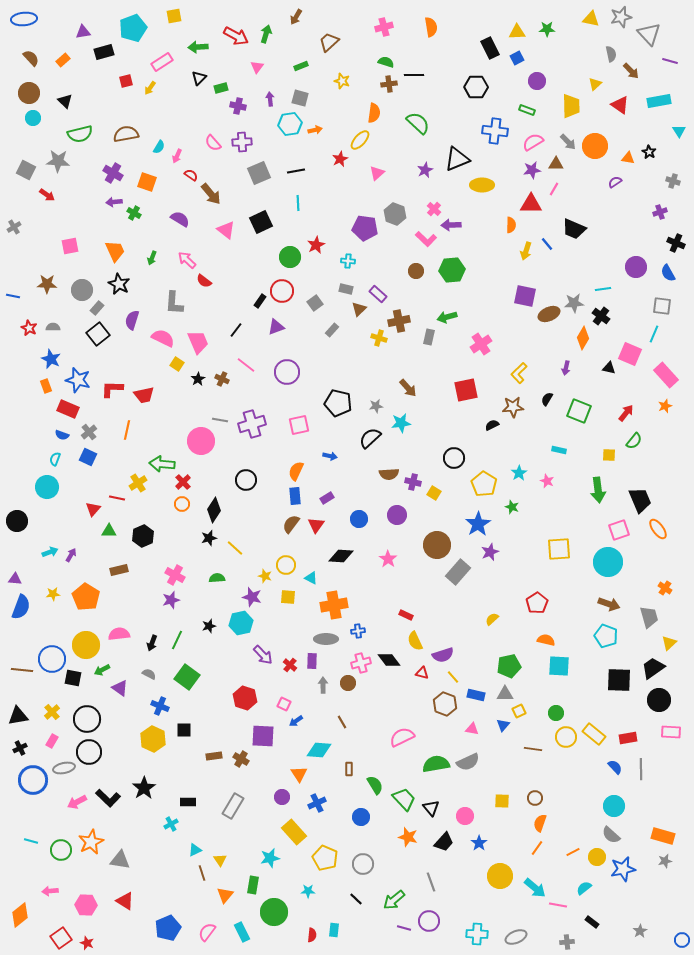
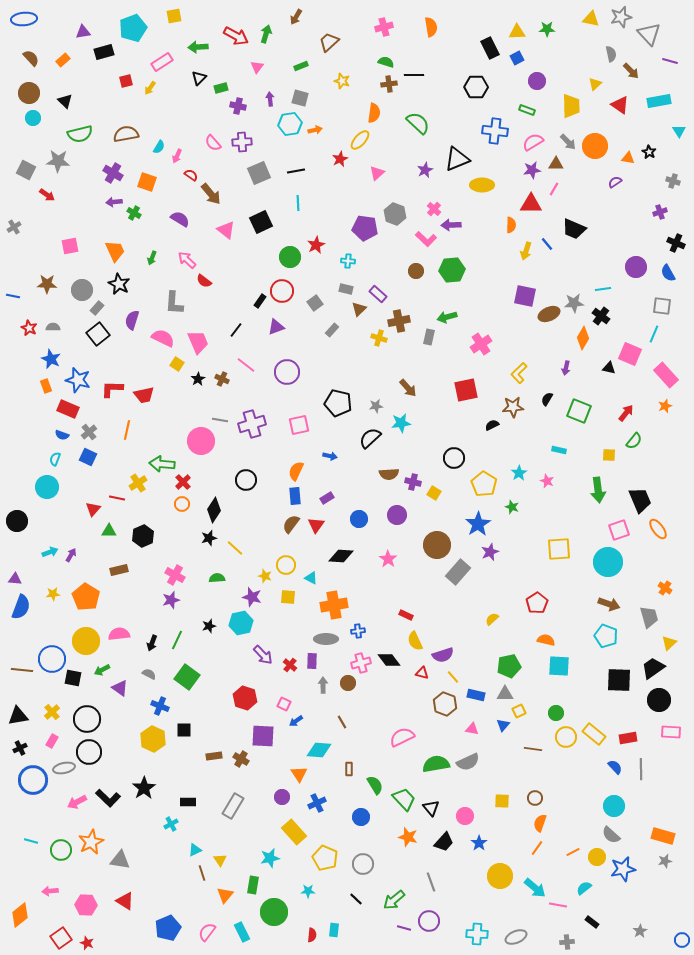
yellow circle at (86, 645): moved 4 px up
